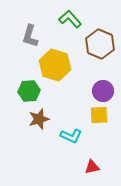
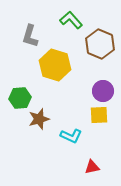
green L-shape: moved 1 px right, 1 px down
green hexagon: moved 9 px left, 7 px down
